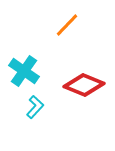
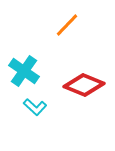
cyan L-shape: rotated 90 degrees clockwise
